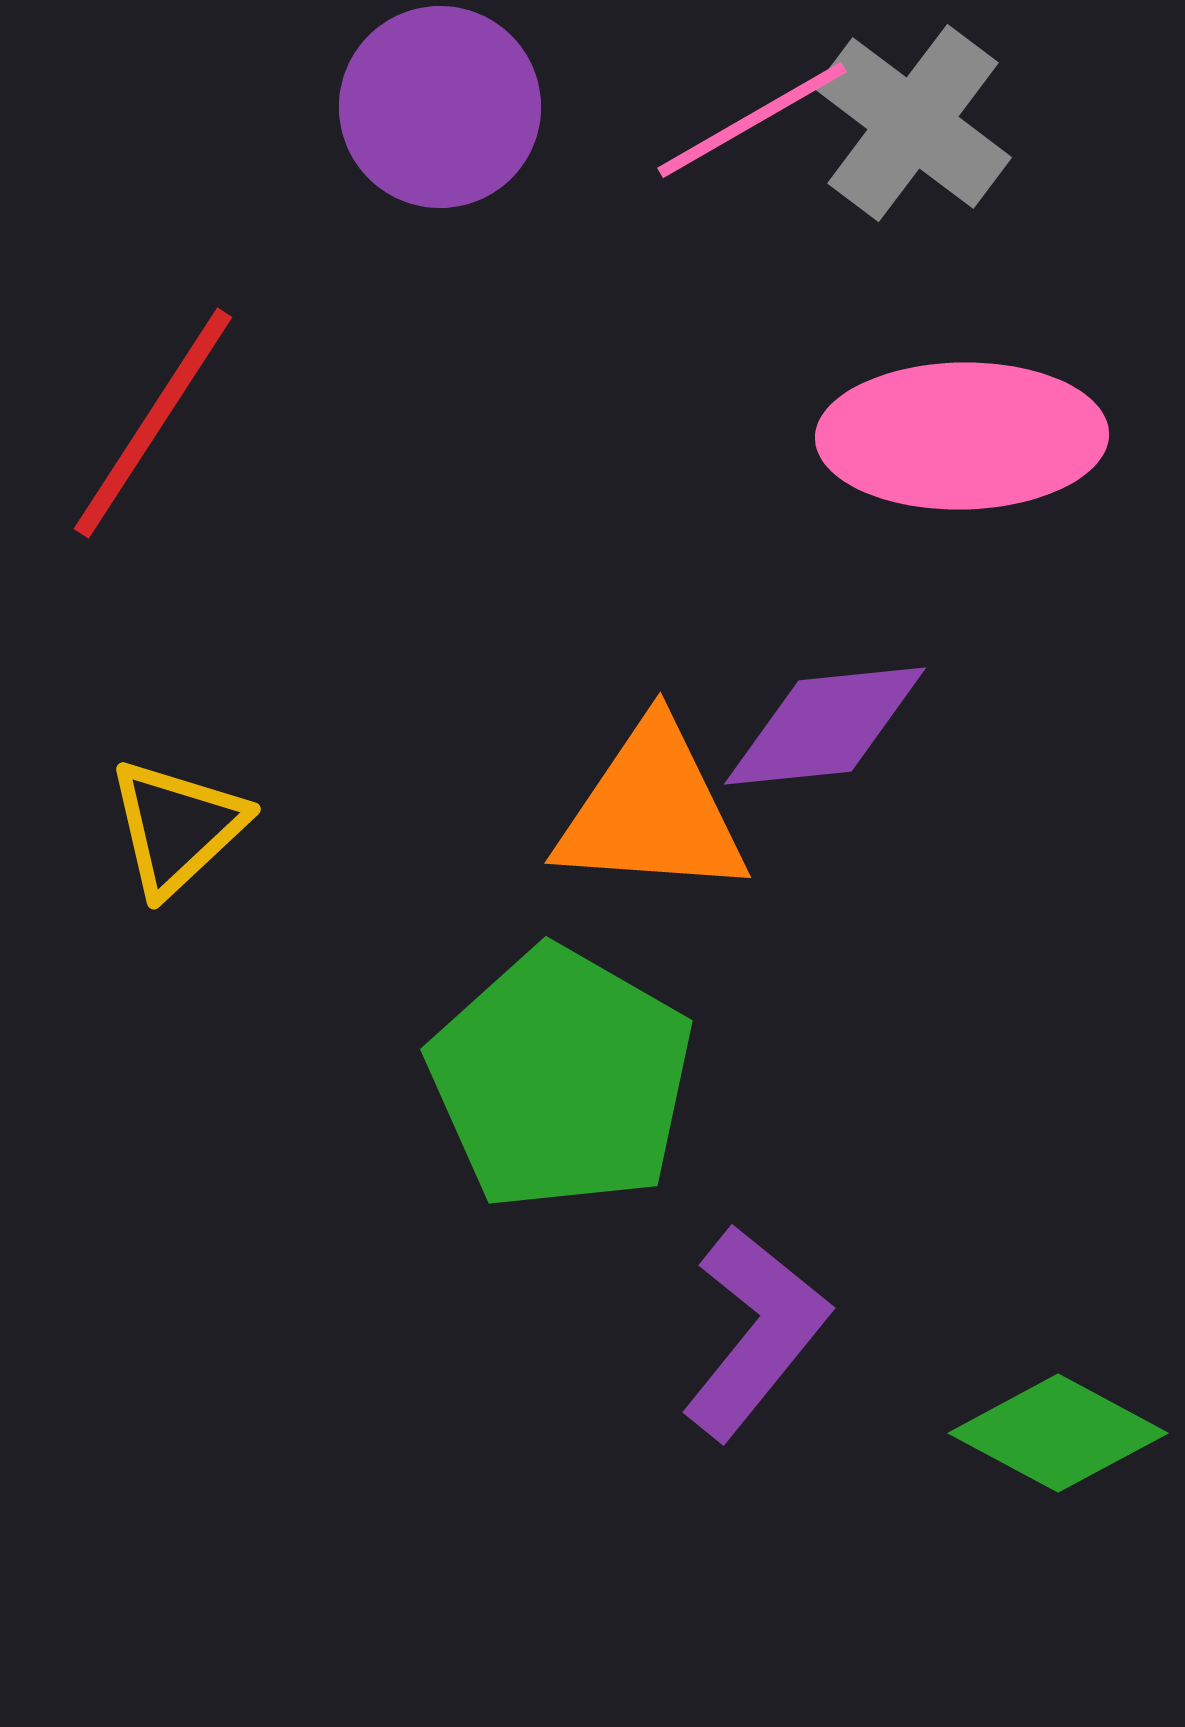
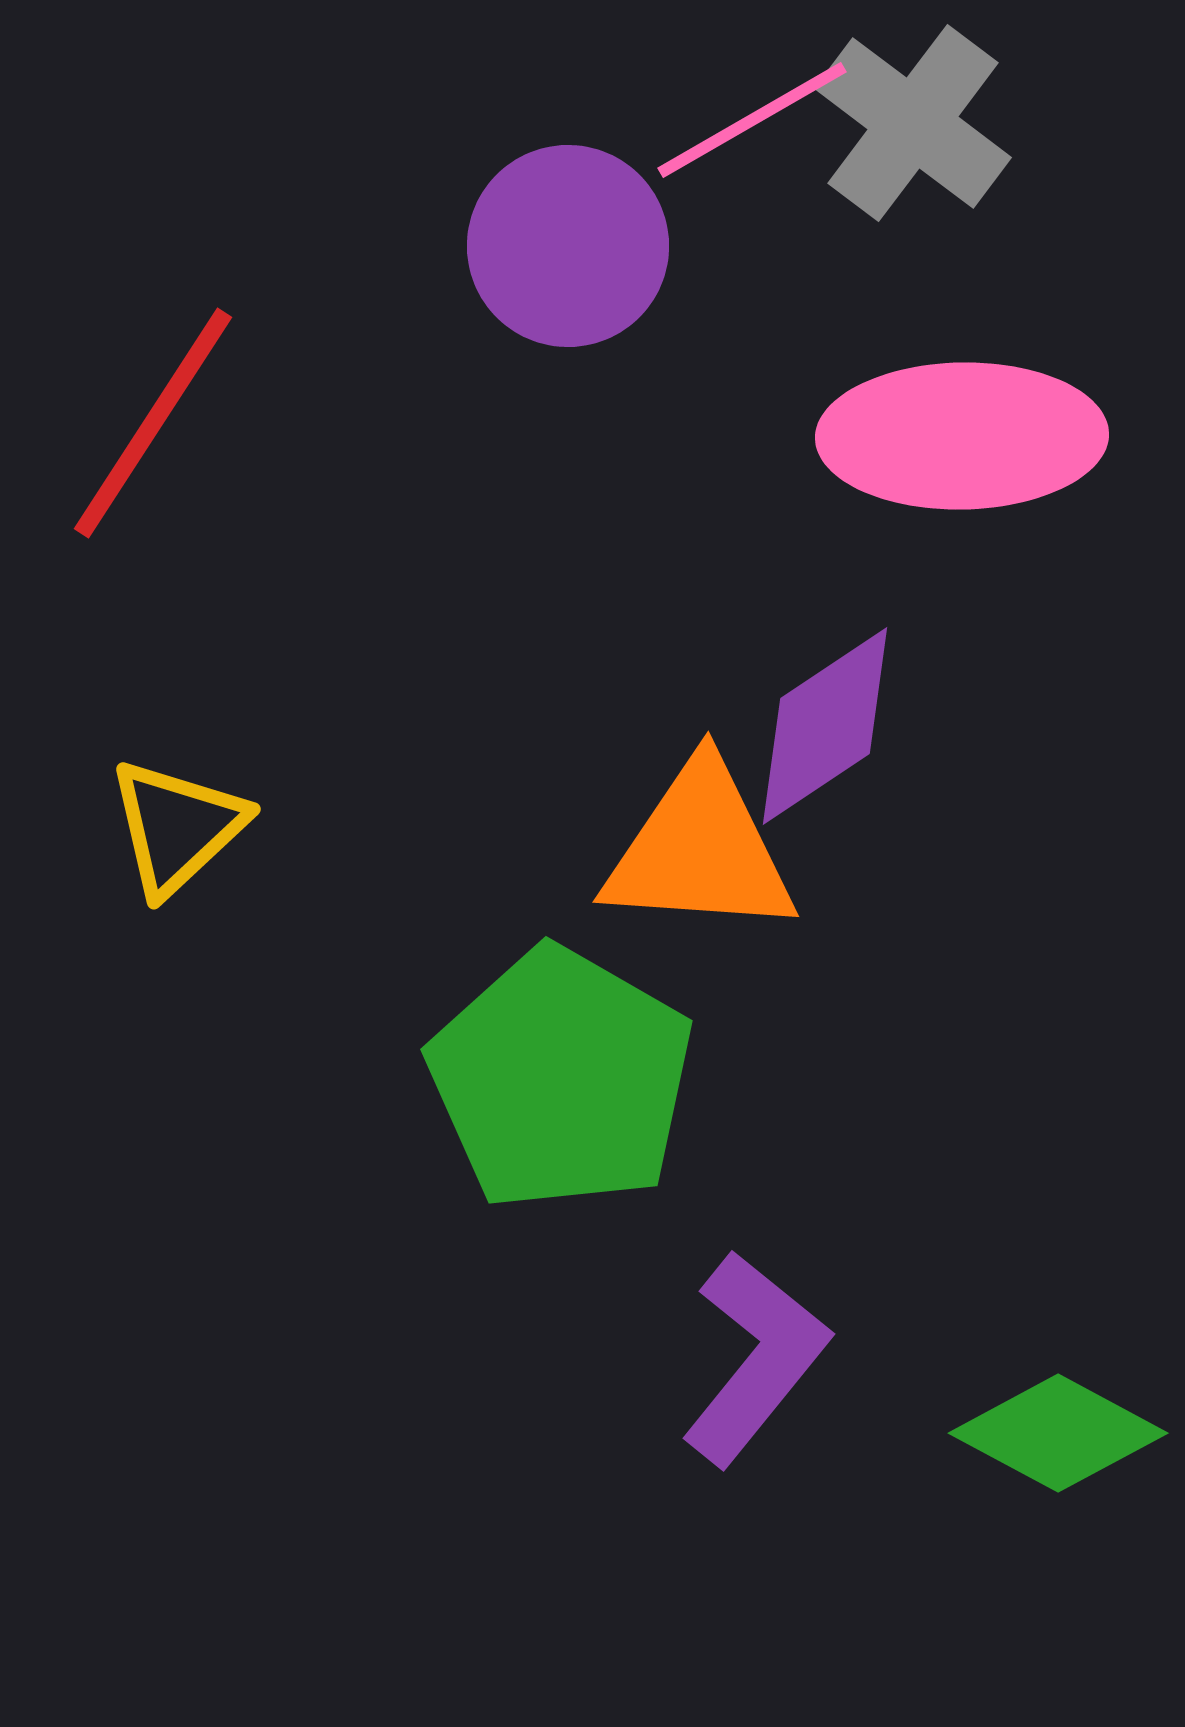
purple circle: moved 128 px right, 139 px down
purple diamond: rotated 28 degrees counterclockwise
orange triangle: moved 48 px right, 39 px down
purple L-shape: moved 26 px down
